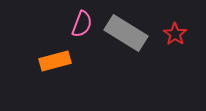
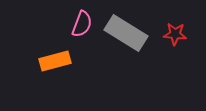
red star: rotated 30 degrees counterclockwise
